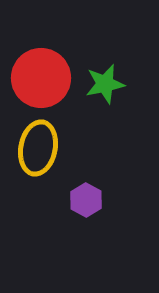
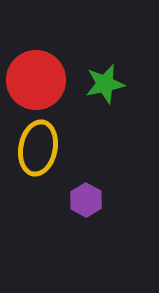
red circle: moved 5 px left, 2 px down
